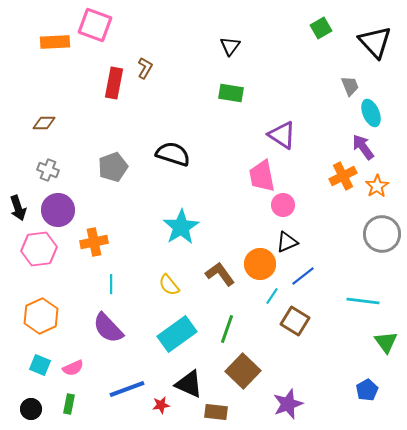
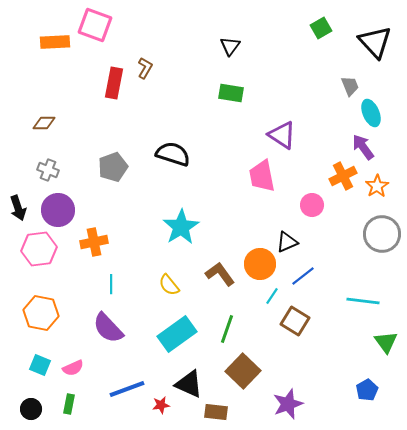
pink circle at (283, 205): moved 29 px right
orange hexagon at (41, 316): moved 3 px up; rotated 24 degrees counterclockwise
